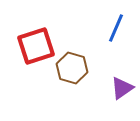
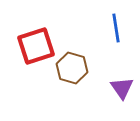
blue line: rotated 32 degrees counterclockwise
purple triangle: rotated 30 degrees counterclockwise
